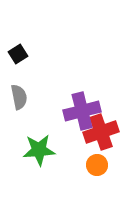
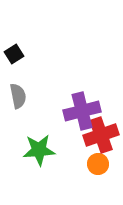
black square: moved 4 px left
gray semicircle: moved 1 px left, 1 px up
red cross: moved 3 px down
orange circle: moved 1 px right, 1 px up
